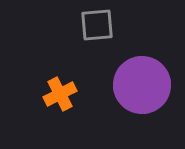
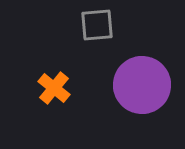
orange cross: moved 6 px left, 6 px up; rotated 24 degrees counterclockwise
